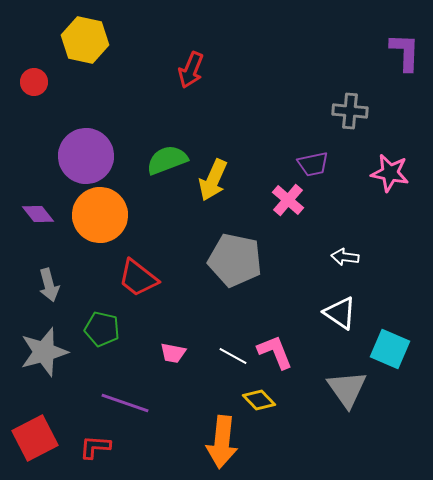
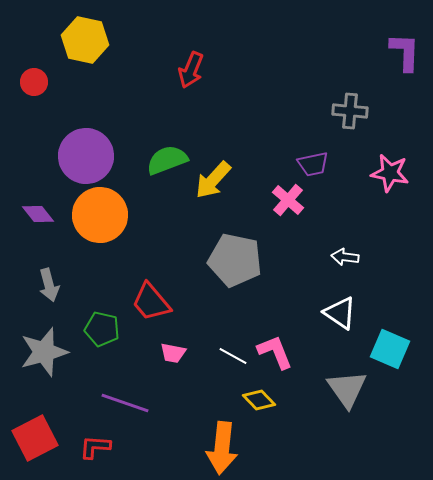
yellow arrow: rotated 18 degrees clockwise
red trapezoid: moved 13 px right, 24 px down; rotated 12 degrees clockwise
orange arrow: moved 6 px down
